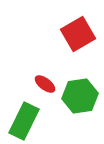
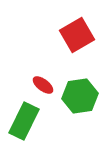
red square: moved 1 px left, 1 px down
red ellipse: moved 2 px left, 1 px down
